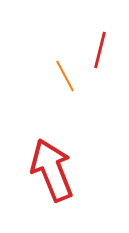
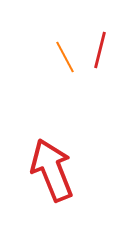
orange line: moved 19 px up
